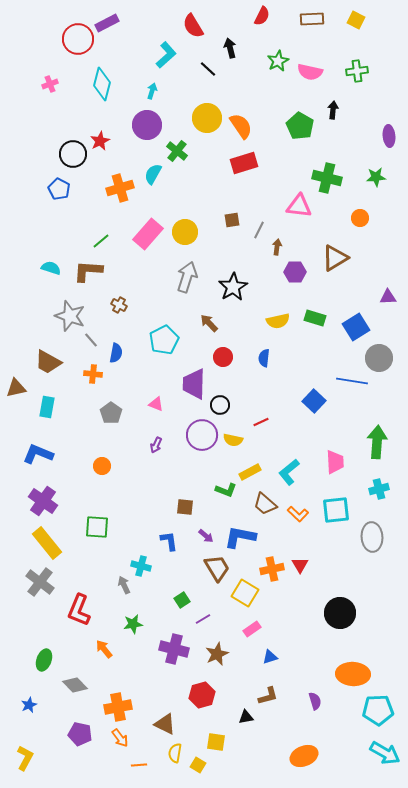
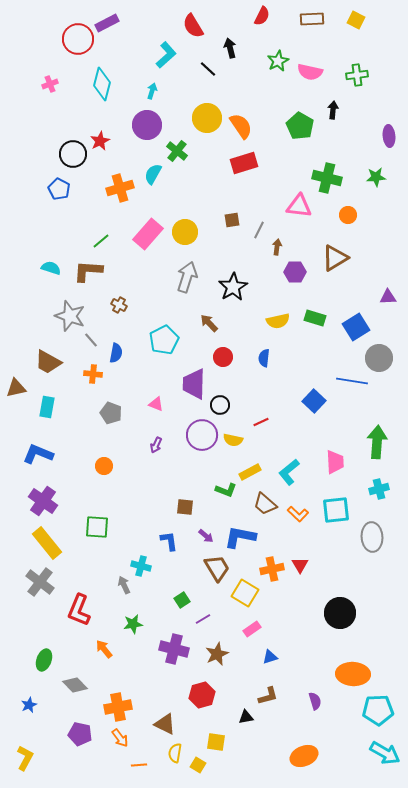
green cross at (357, 71): moved 4 px down
orange circle at (360, 218): moved 12 px left, 3 px up
gray pentagon at (111, 413): rotated 15 degrees counterclockwise
orange circle at (102, 466): moved 2 px right
